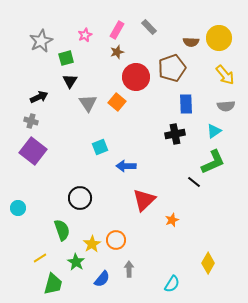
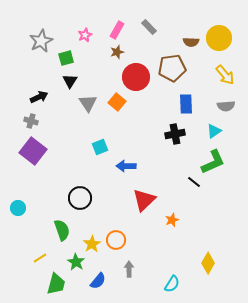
brown pentagon: rotated 12 degrees clockwise
blue semicircle: moved 4 px left, 2 px down
green trapezoid: moved 3 px right
